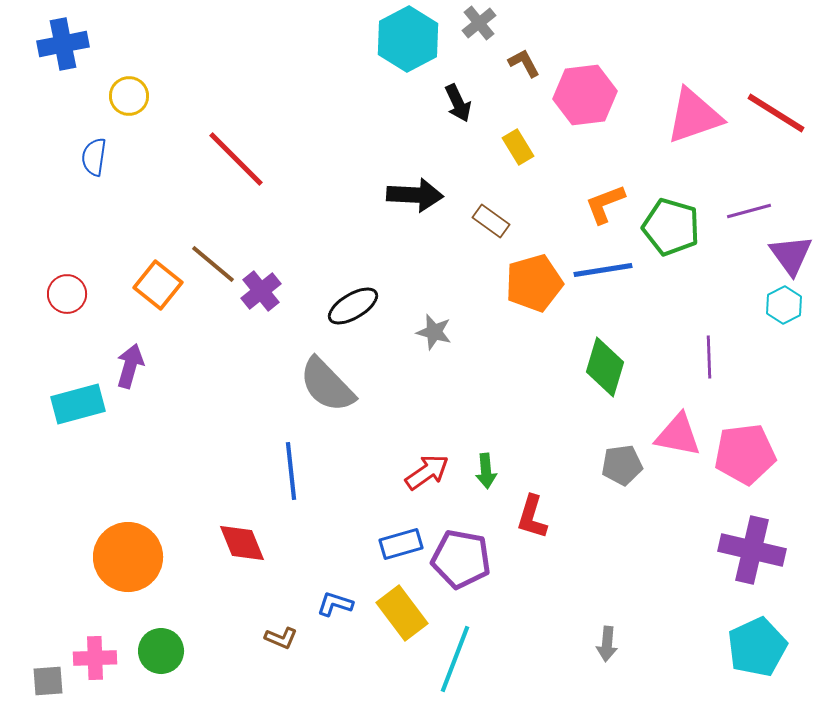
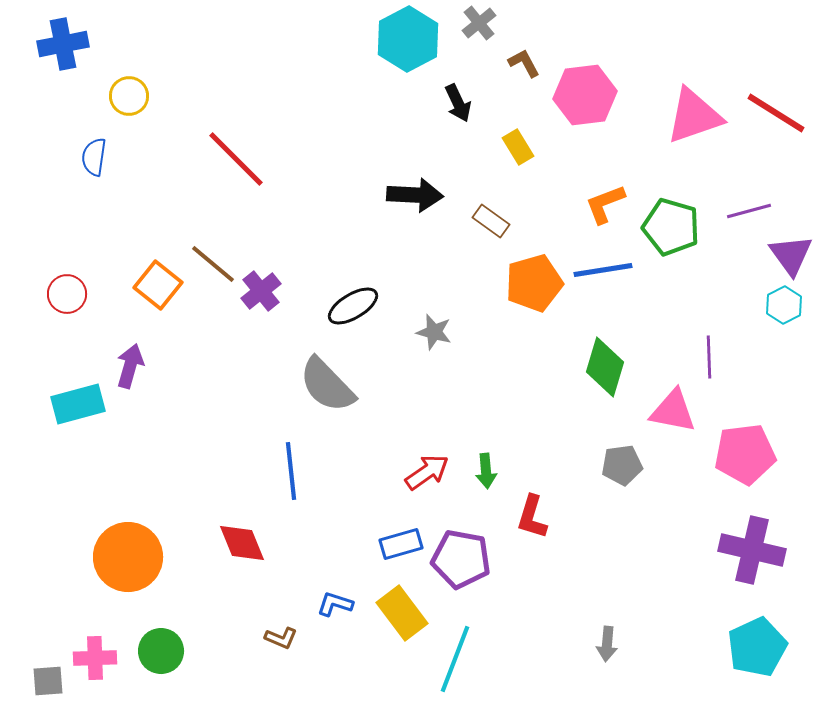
pink triangle at (678, 435): moved 5 px left, 24 px up
